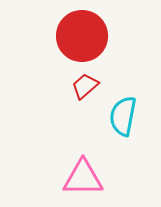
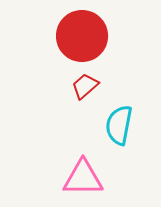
cyan semicircle: moved 4 px left, 9 px down
